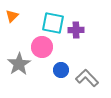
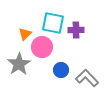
orange triangle: moved 13 px right, 18 px down
